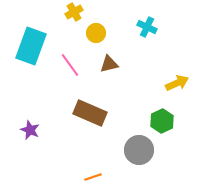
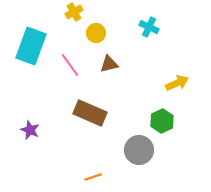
cyan cross: moved 2 px right
